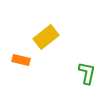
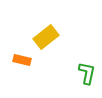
orange rectangle: moved 1 px right
